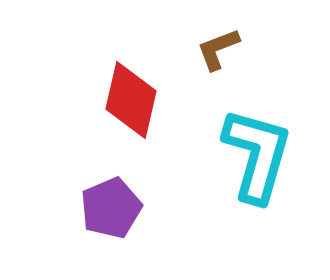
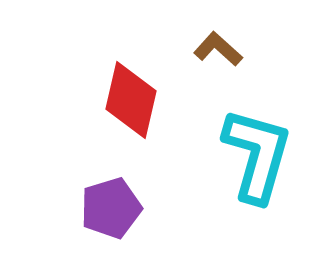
brown L-shape: rotated 63 degrees clockwise
purple pentagon: rotated 6 degrees clockwise
